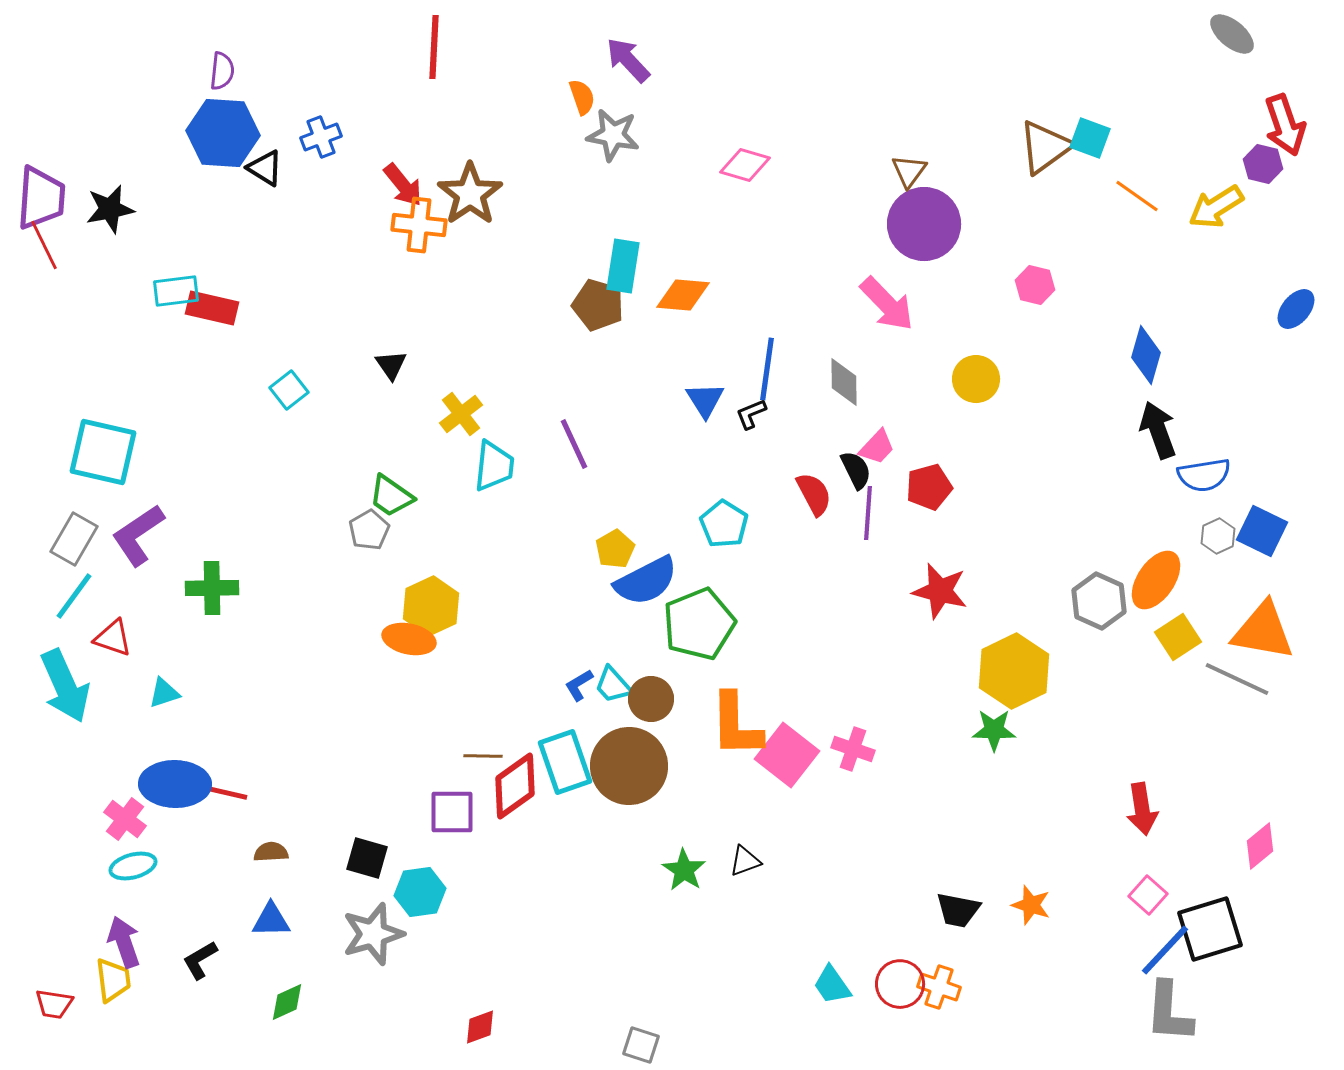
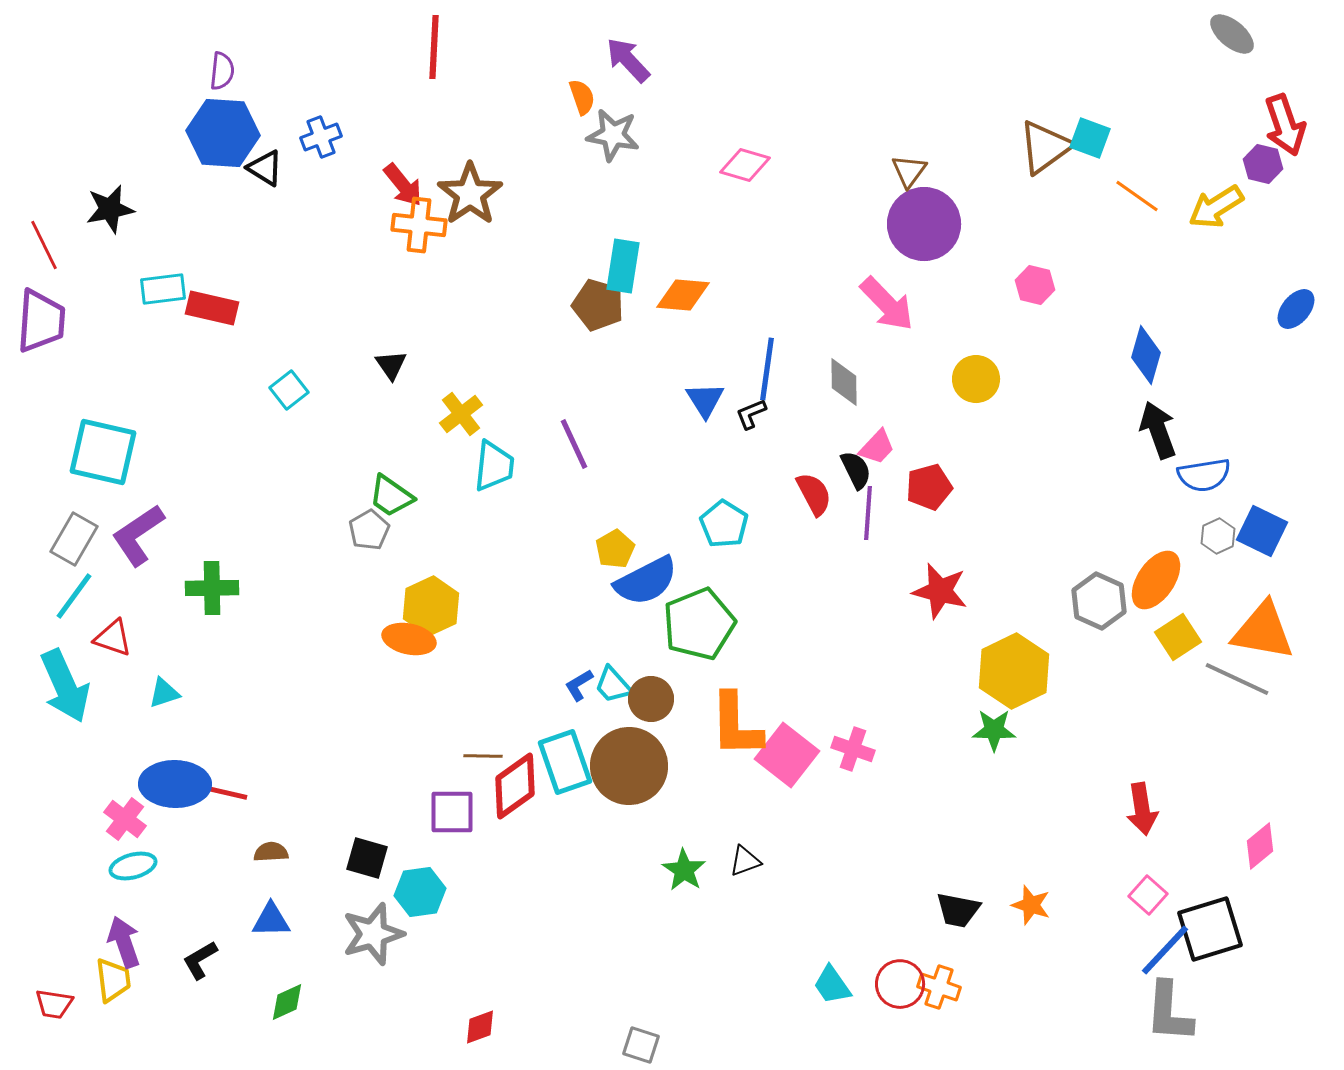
purple trapezoid at (41, 198): moved 123 px down
cyan rectangle at (176, 291): moved 13 px left, 2 px up
